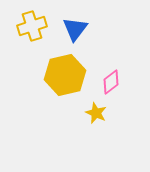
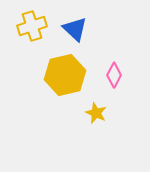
blue triangle: rotated 24 degrees counterclockwise
pink diamond: moved 3 px right, 7 px up; rotated 25 degrees counterclockwise
